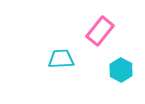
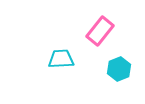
cyan hexagon: moved 2 px left, 1 px up; rotated 10 degrees clockwise
